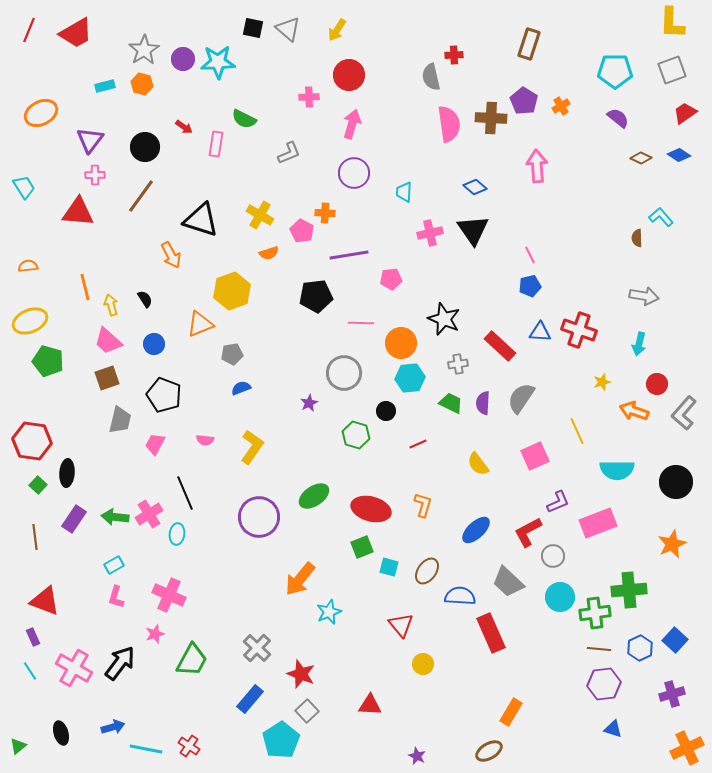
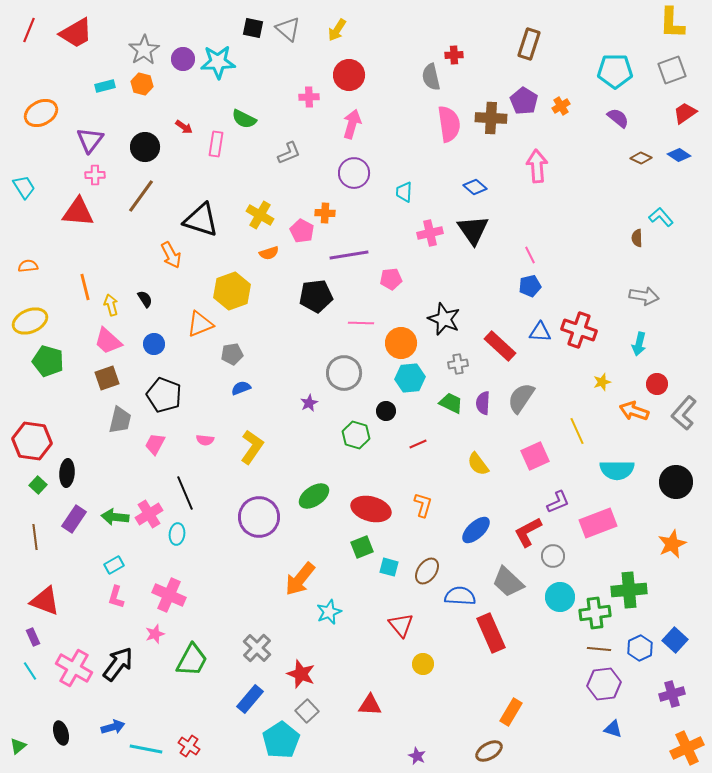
black arrow at (120, 663): moved 2 px left, 1 px down
